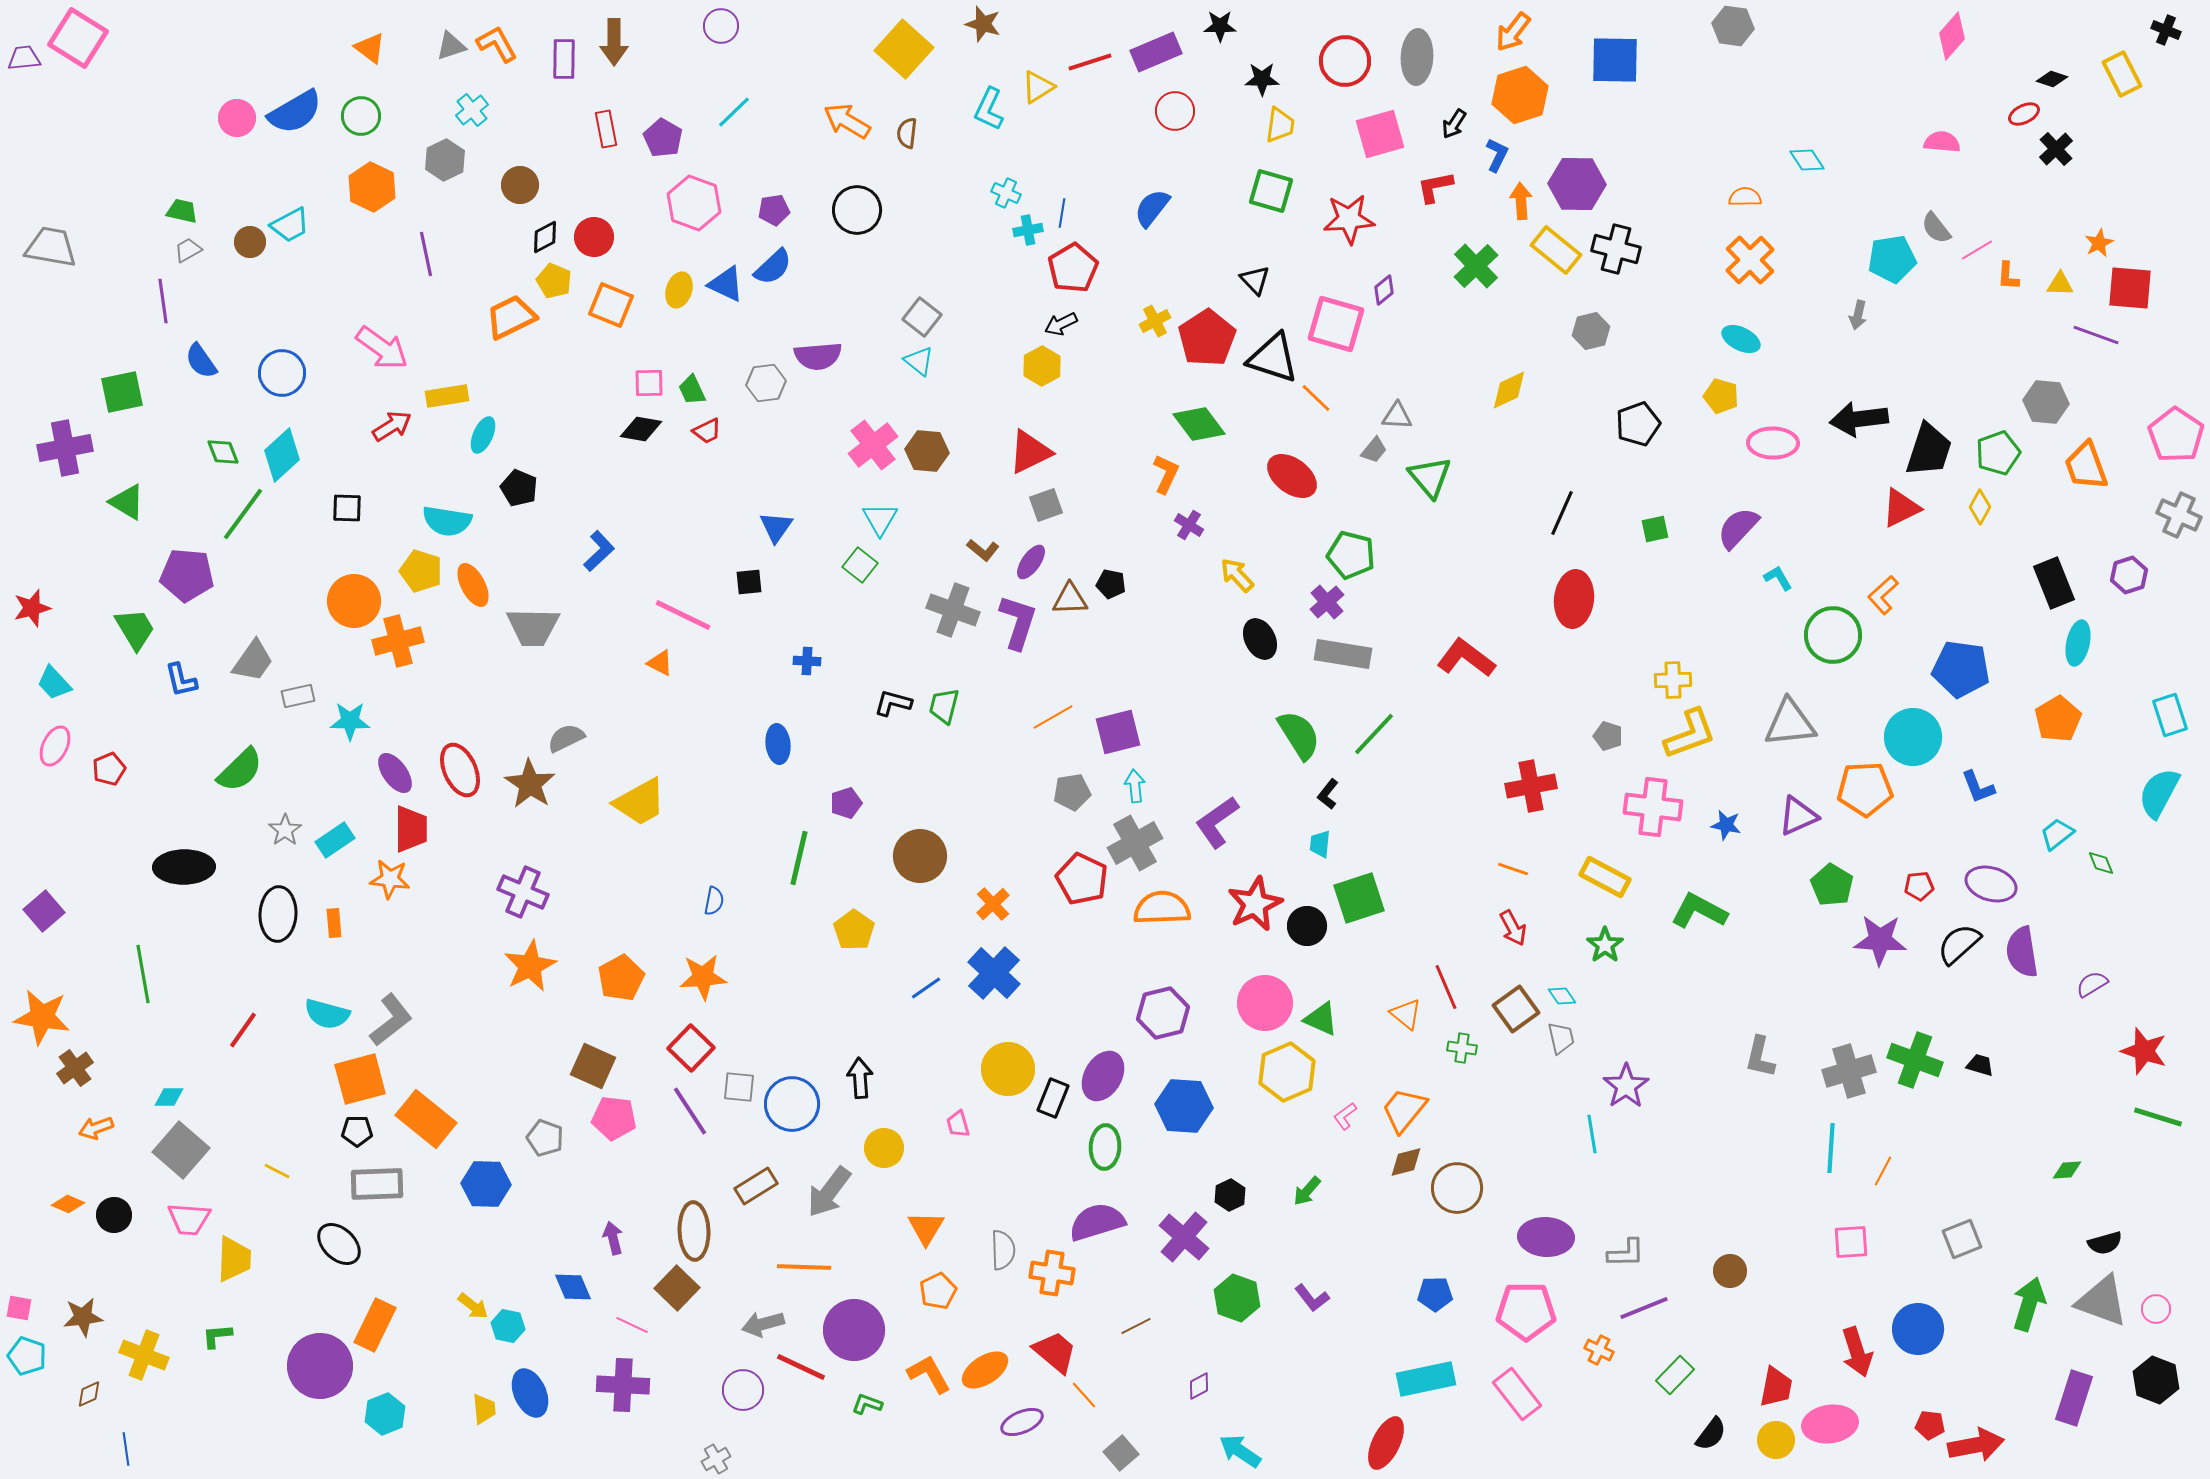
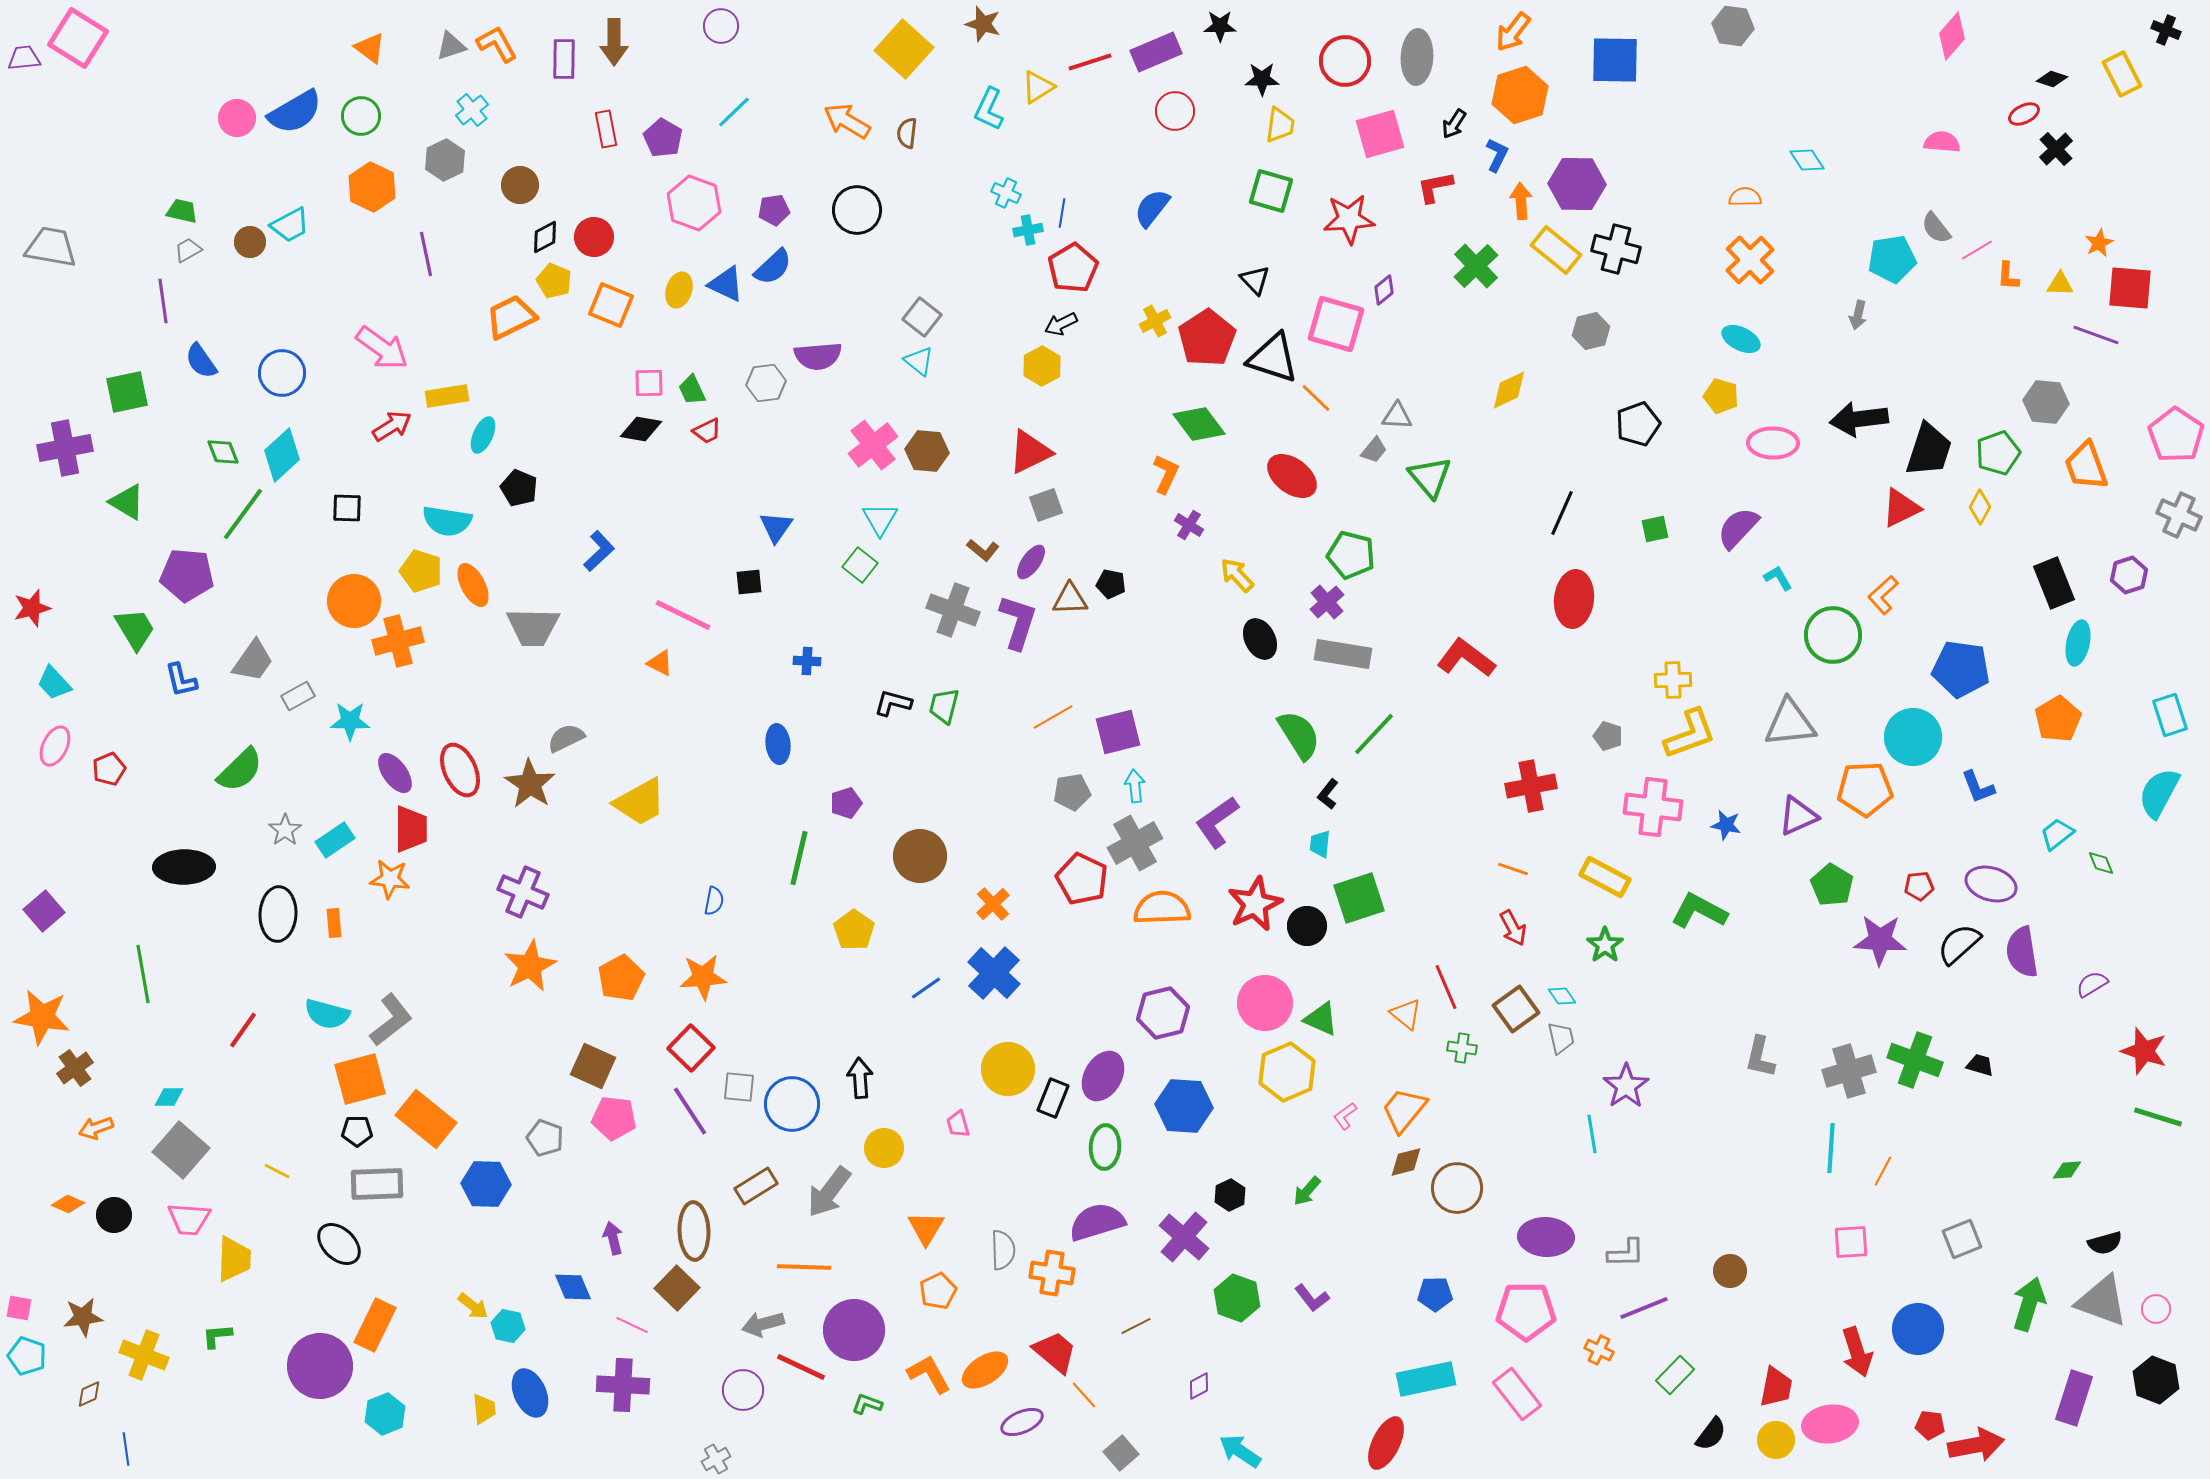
green square at (122, 392): moved 5 px right
gray rectangle at (298, 696): rotated 16 degrees counterclockwise
